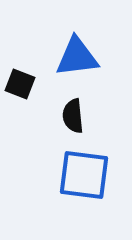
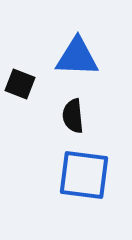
blue triangle: rotated 9 degrees clockwise
